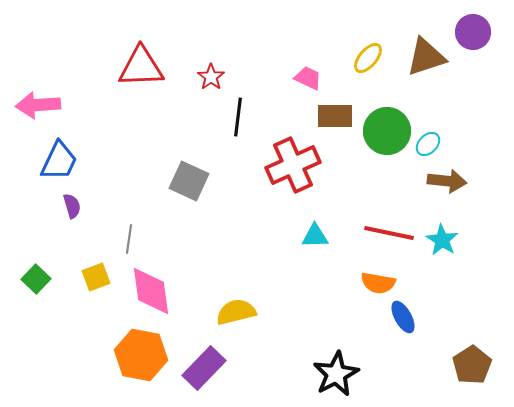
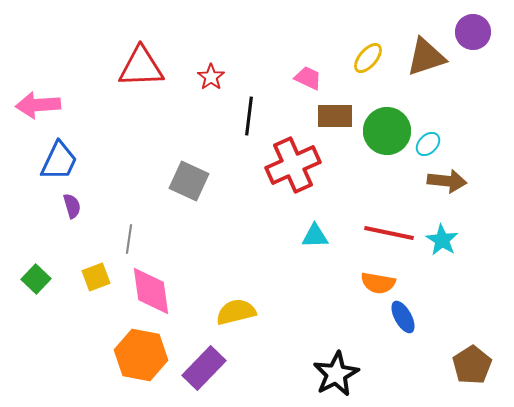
black line: moved 11 px right, 1 px up
